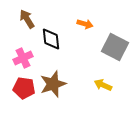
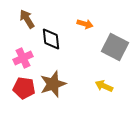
yellow arrow: moved 1 px right, 1 px down
